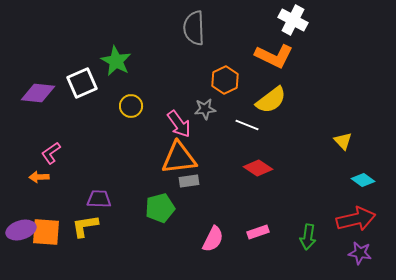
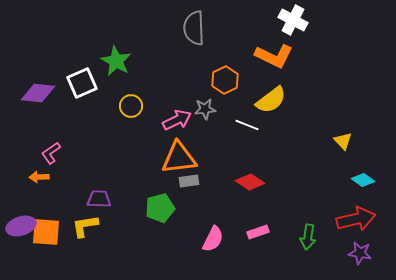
pink arrow: moved 2 px left, 4 px up; rotated 80 degrees counterclockwise
red diamond: moved 8 px left, 14 px down
purple ellipse: moved 4 px up
